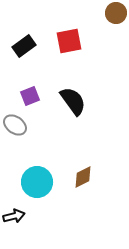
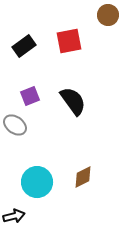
brown circle: moved 8 px left, 2 px down
